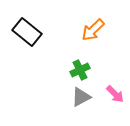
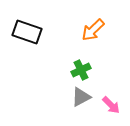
black rectangle: rotated 20 degrees counterclockwise
green cross: moved 1 px right
pink arrow: moved 4 px left, 11 px down
